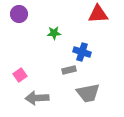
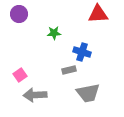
gray arrow: moved 2 px left, 3 px up
